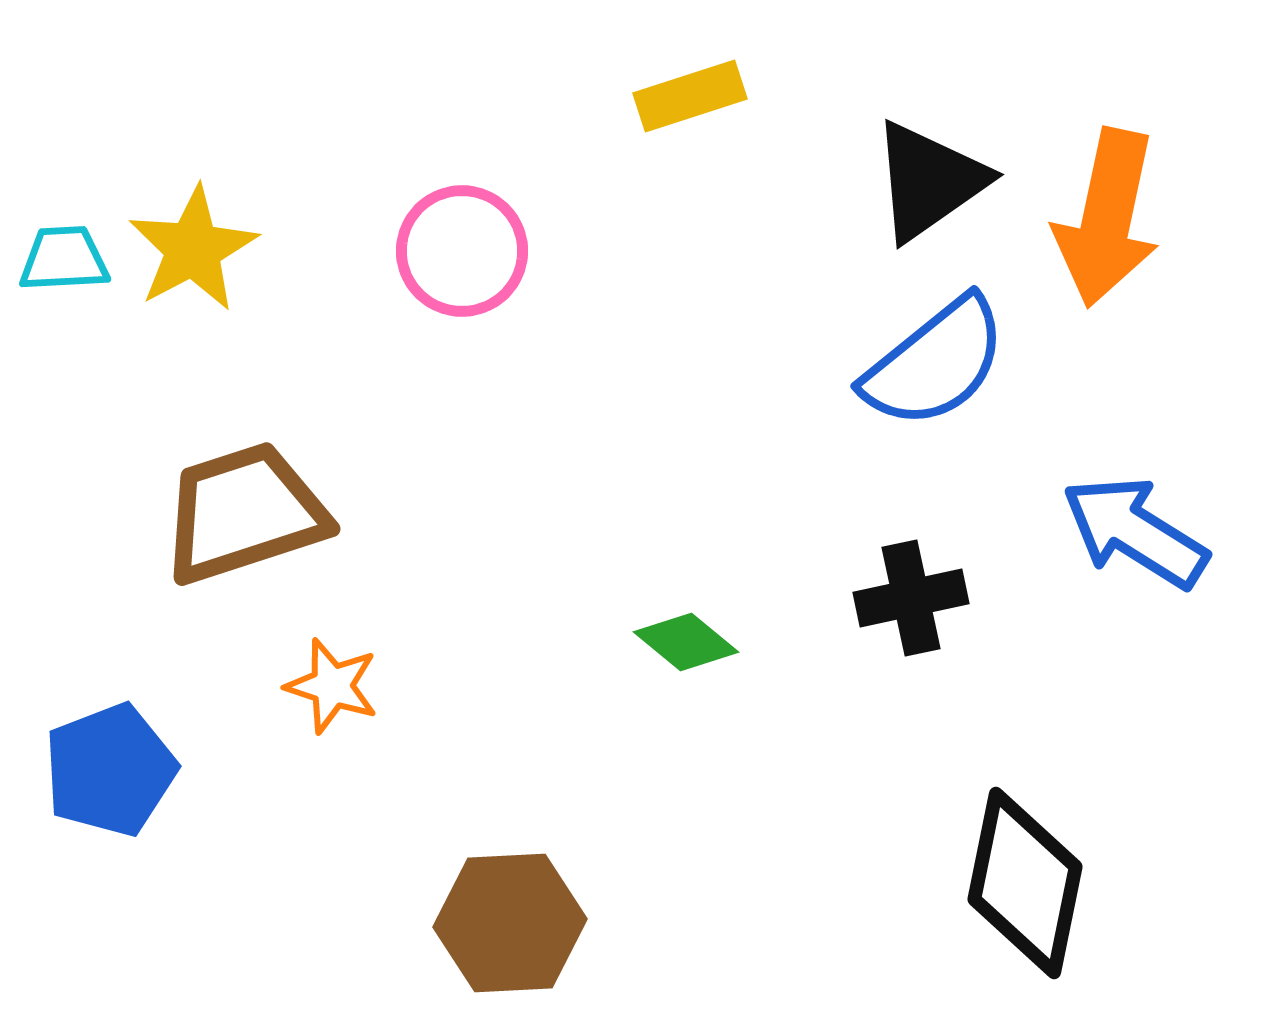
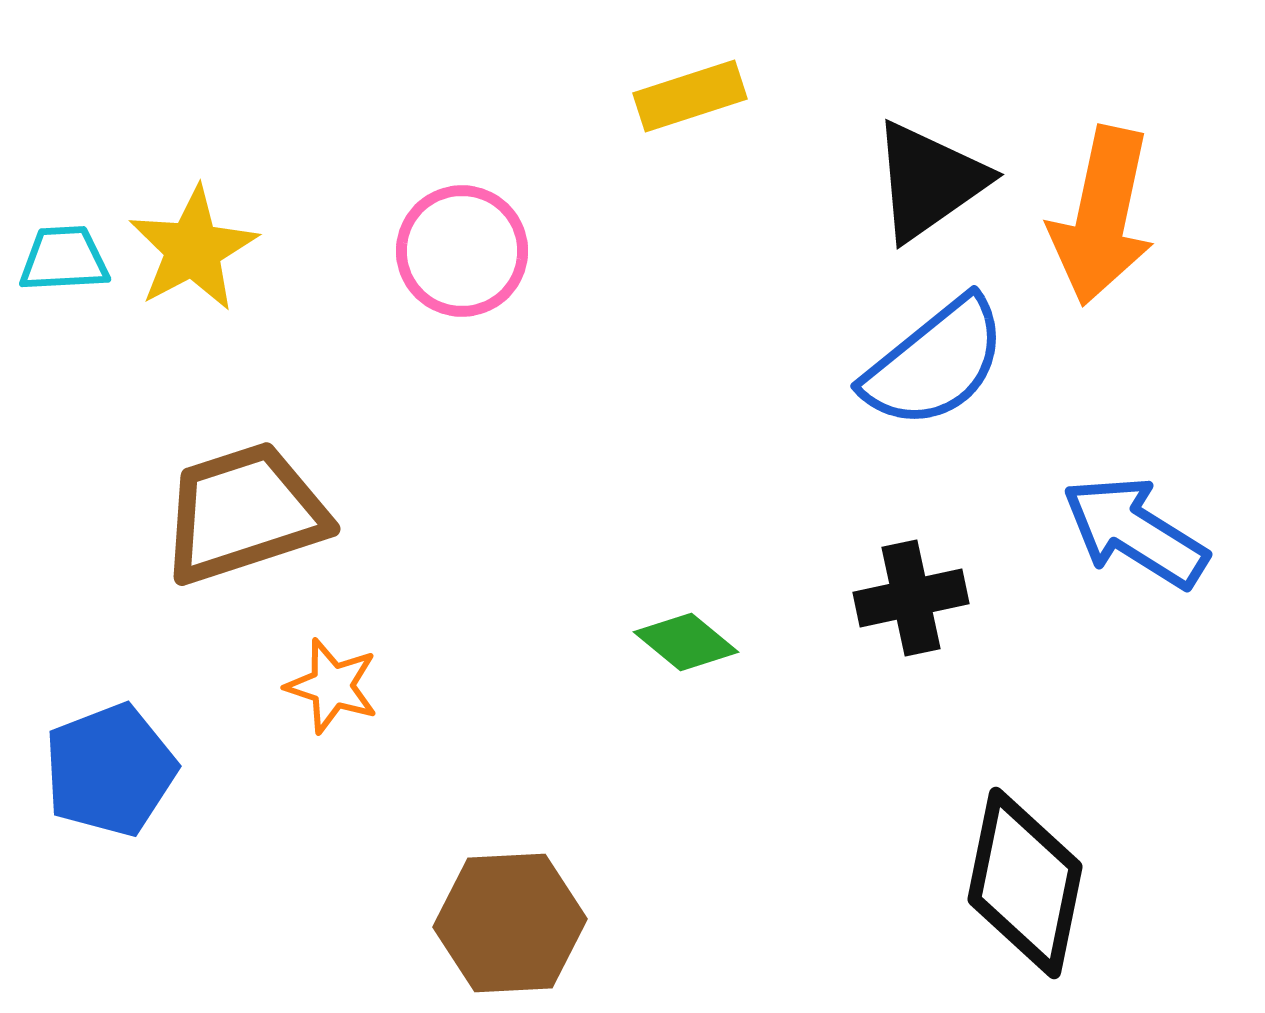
orange arrow: moved 5 px left, 2 px up
